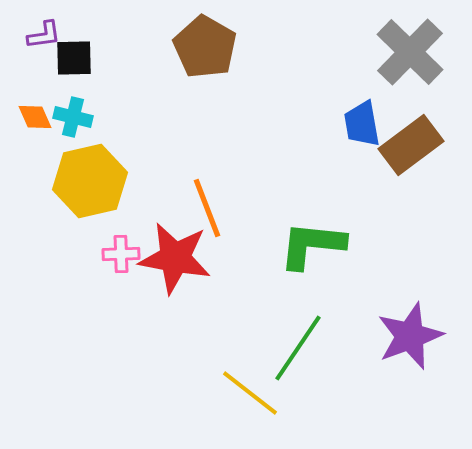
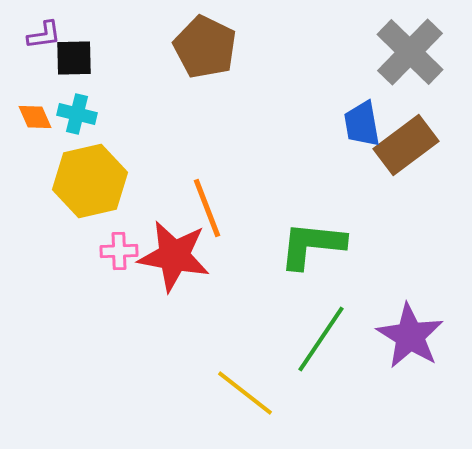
brown pentagon: rotated 4 degrees counterclockwise
cyan cross: moved 4 px right, 3 px up
brown rectangle: moved 5 px left
pink cross: moved 2 px left, 3 px up
red star: moved 1 px left, 2 px up
purple star: rotated 20 degrees counterclockwise
green line: moved 23 px right, 9 px up
yellow line: moved 5 px left
